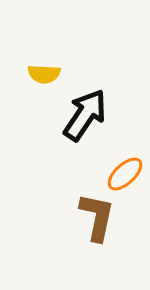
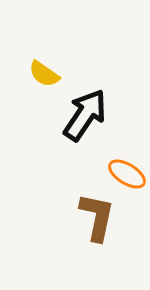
yellow semicircle: rotated 32 degrees clockwise
orange ellipse: moved 2 px right; rotated 75 degrees clockwise
